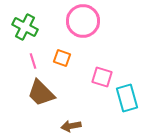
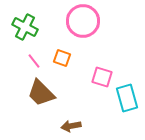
pink line: moved 1 px right; rotated 21 degrees counterclockwise
